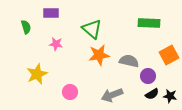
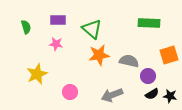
purple rectangle: moved 7 px right, 7 px down
orange square: rotated 12 degrees clockwise
